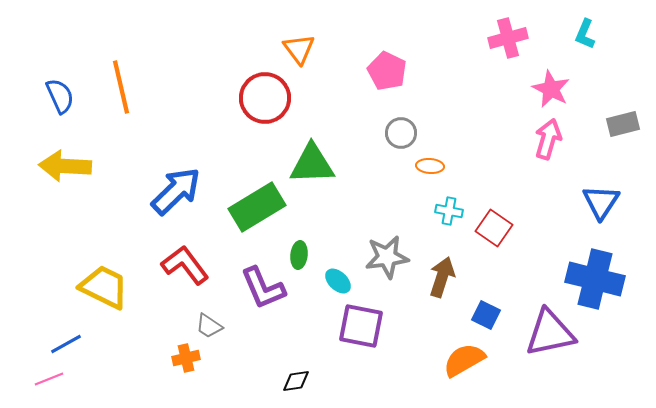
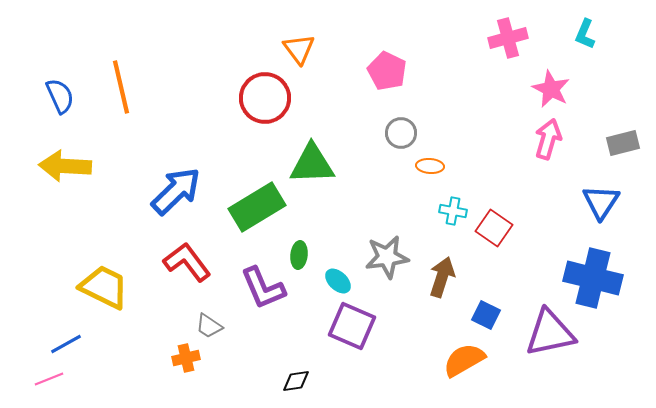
gray rectangle: moved 19 px down
cyan cross: moved 4 px right
red L-shape: moved 2 px right, 3 px up
blue cross: moved 2 px left, 1 px up
purple square: moved 9 px left; rotated 12 degrees clockwise
